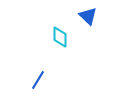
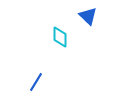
blue line: moved 2 px left, 2 px down
